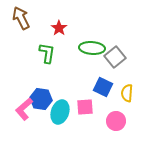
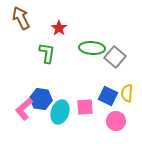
gray square: rotated 10 degrees counterclockwise
blue square: moved 5 px right, 9 px down
